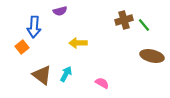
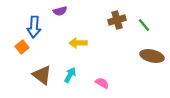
brown cross: moved 7 px left
cyan arrow: moved 4 px right, 1 px down
